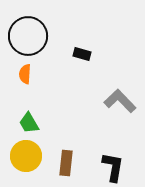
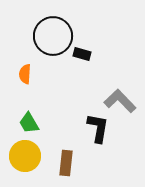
black circle: moved 25 px right
yellow circle: moved 1 px left
black L-shape: moved 15 px left, 39 px up
